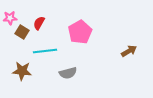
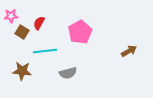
pink star: moved 1 px right, 2 px up
